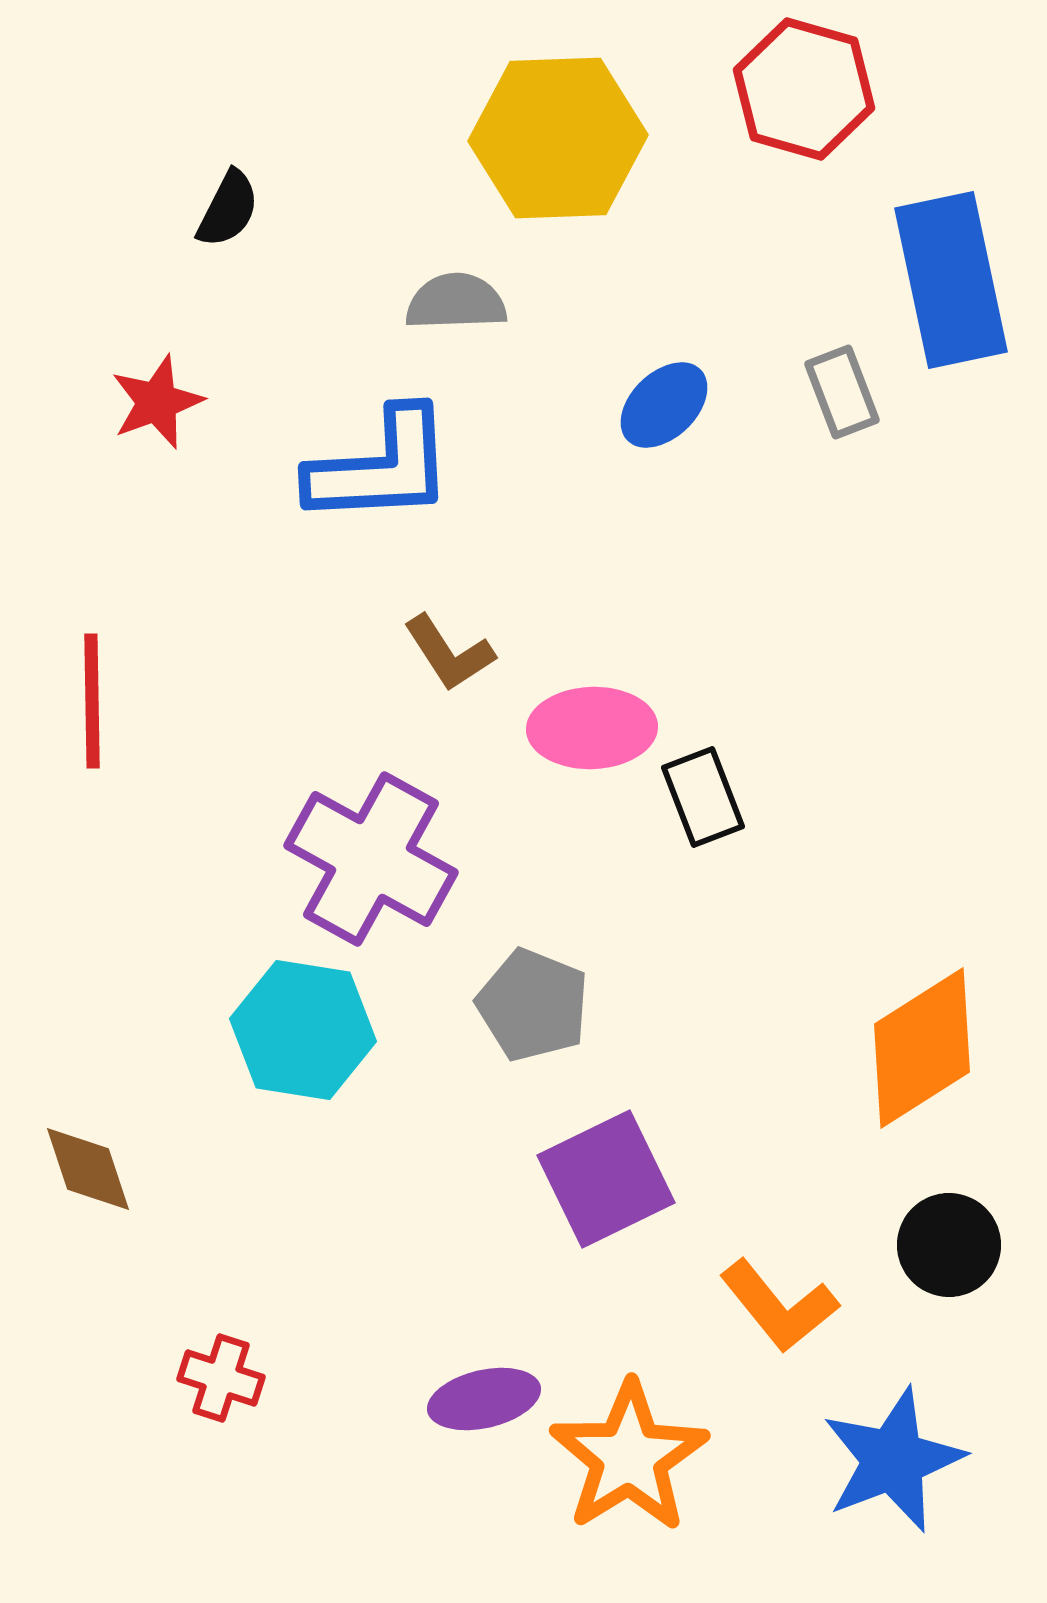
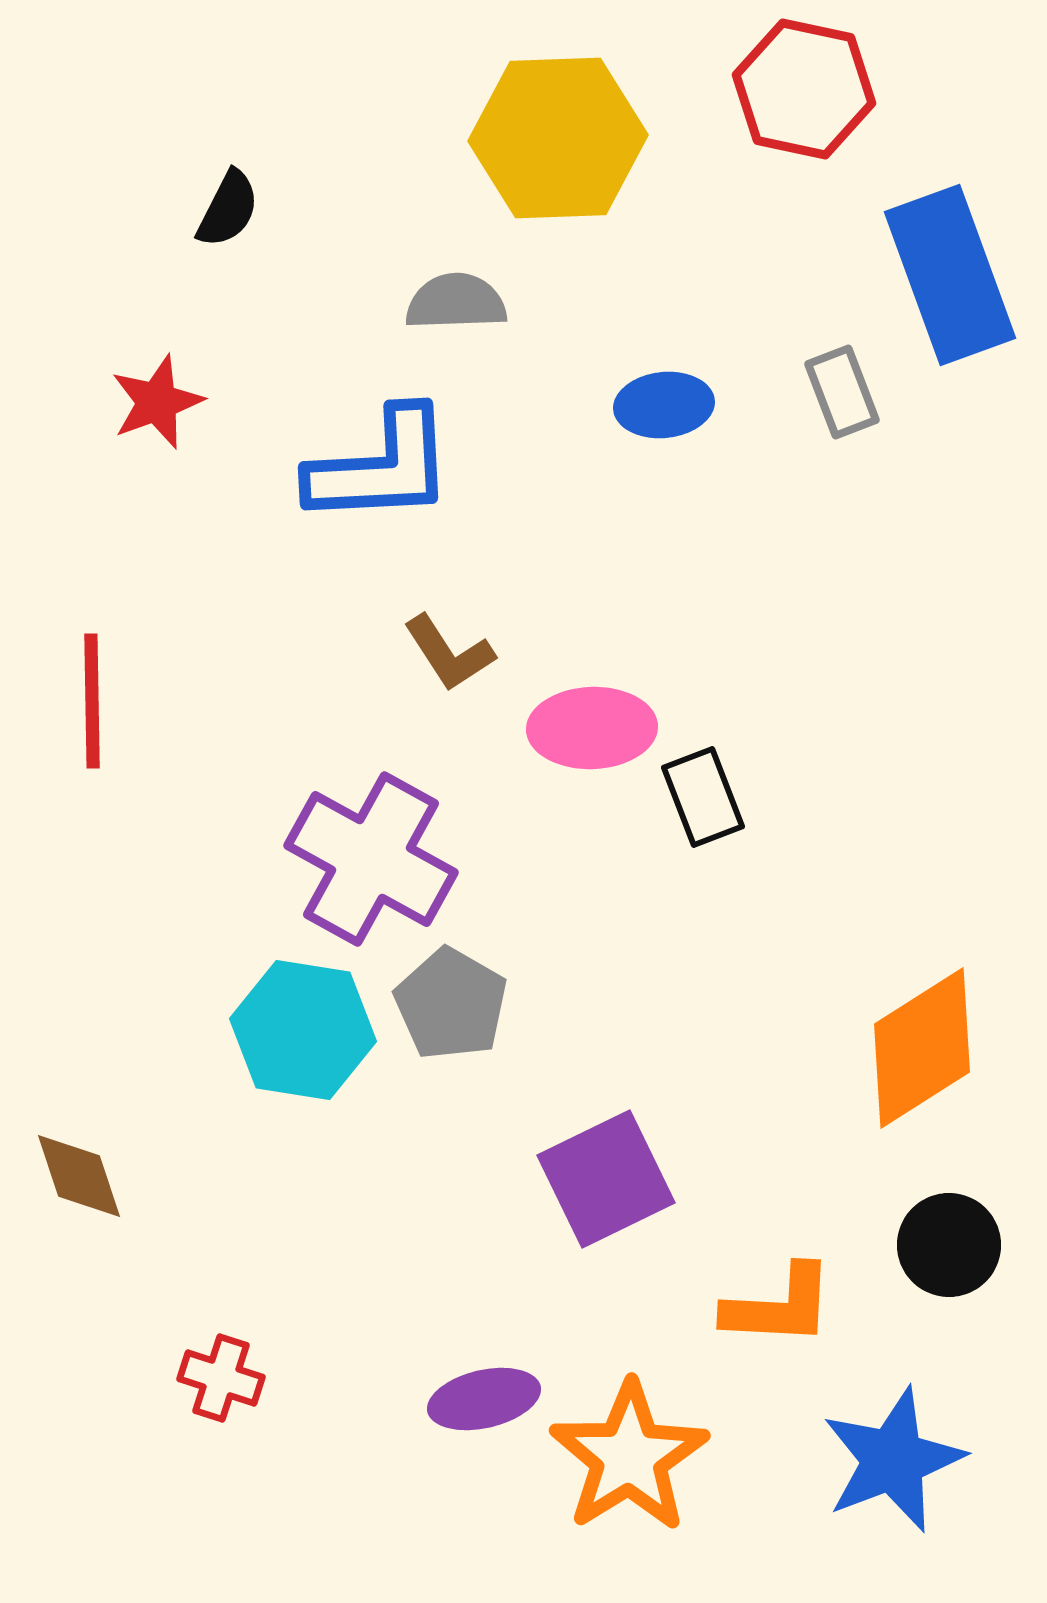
red hexagon: rotated 4 degrees counterclockwise
blue rectangle: moved 1 px left, 5 px up; rotated 8 degrees counterclockwise
blue ellipse: rotated 38 degrees clockwise
gray pentagon: moved 82 px left, 1 px up; rotated 8 degrees clockwise
brown diamond: moved 9 px left, 7 px down
orange L-shape: rotated 48 degrees counterclockwise
